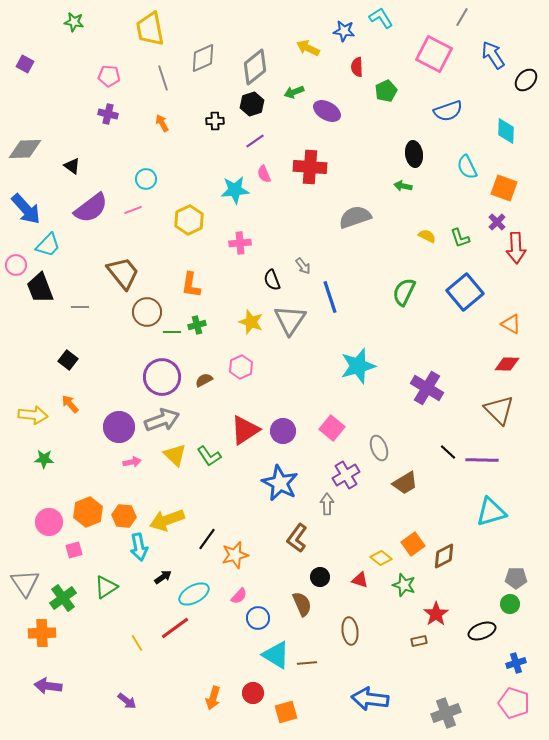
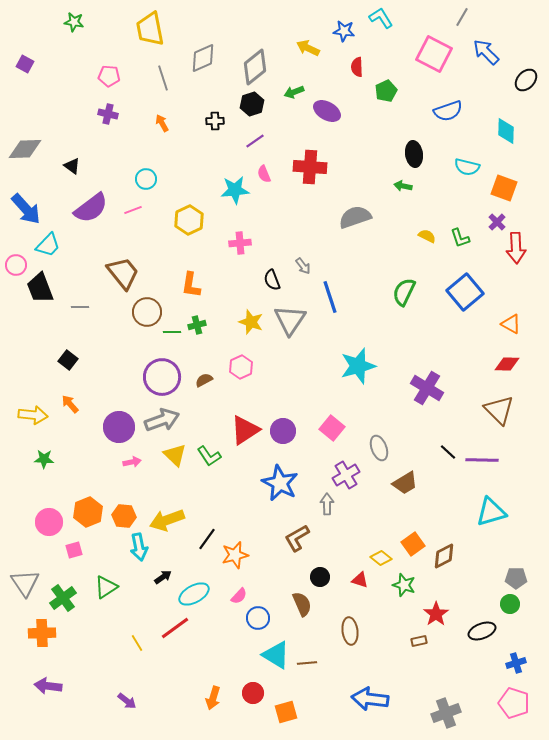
blue arrow at (493, 55): moved 7 px left, 3 px up; rotated 12 degrees counterclockwise
cyan semicircle at (467, 167): rotated 50 degrees counterclockwise
brown L-shape at (297, 538): rotated 24 degrees clockwise
